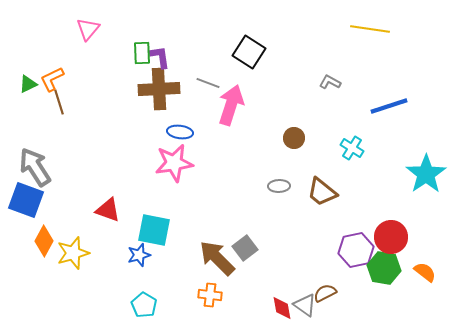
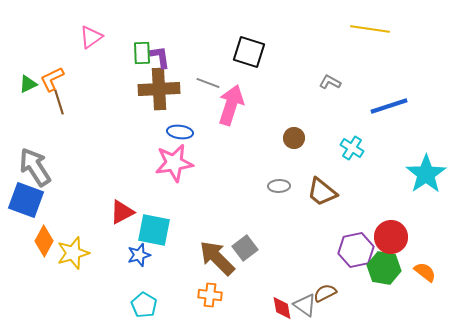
pink triangle: moved 3 px right, 8 px down; rotated 15 degrees clockwise
black square: rotated 16 degrees counterclockwise
red triangle: moved 14 px right, 2 px down; rotated 48 degrees counterclockwise
